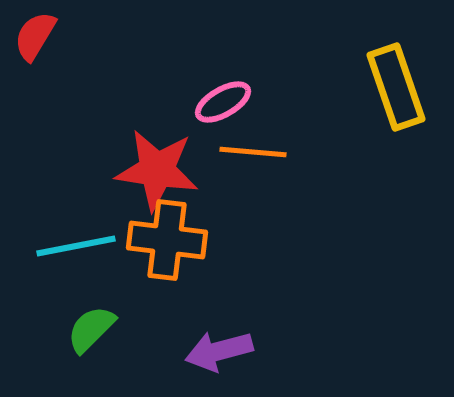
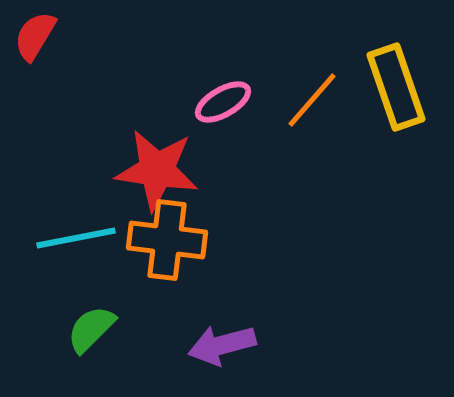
orange line: moved 59 px right, 52 px up; rotated 54 degrees counterclockwise
cyan line: moved 8 px up
purple arrow: moved 3 px right, 6 px up
